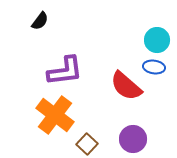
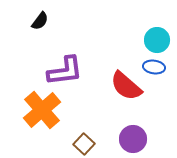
orange cross: moved 13 px left, 5 px up; rotated 12 degrees clockwise
brown square: moved 3 px left
